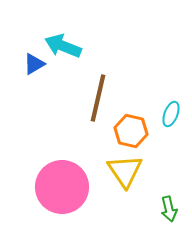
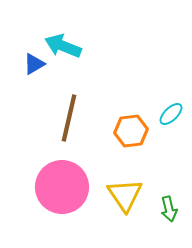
brown line: moved 29 px left, 20 px down
cyan ellipse: rotated 25 degrees clockwise
orange hexagon: rotated 20 degrees counterclockwise
yellow triangle: moved 24 px down
